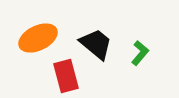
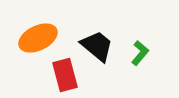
black trapezoid: moved 1 px right, 2 px down
red rectangle: moved 1 px left, 1 px up
